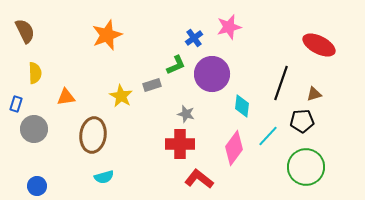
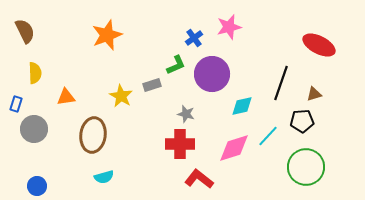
cyan diamond: rotated 70 degrees clockwise
pink diamond: rotated 36 degrees clockwise
